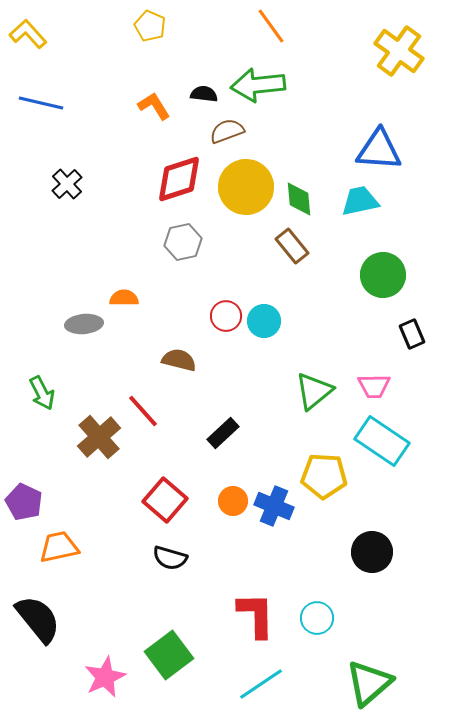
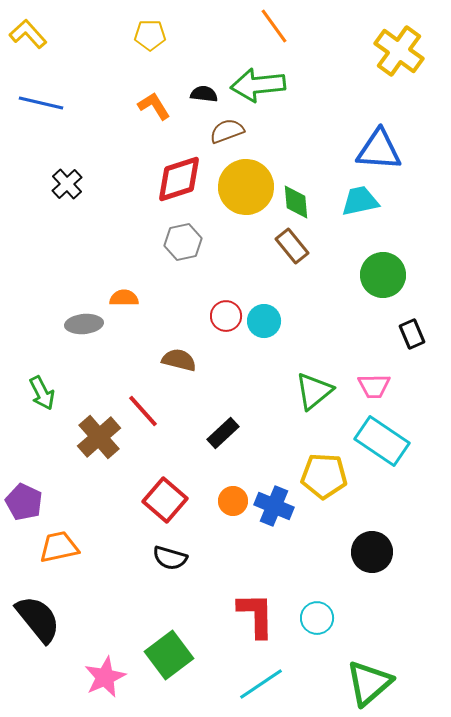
yellow pentagon at (150, 26): moved 9 px down; rotated 24 degrees counterclockwise
orange line at (271, 26): moved 3 px right
green diamond at (299, 199): moved 3 px left, 3 px down
